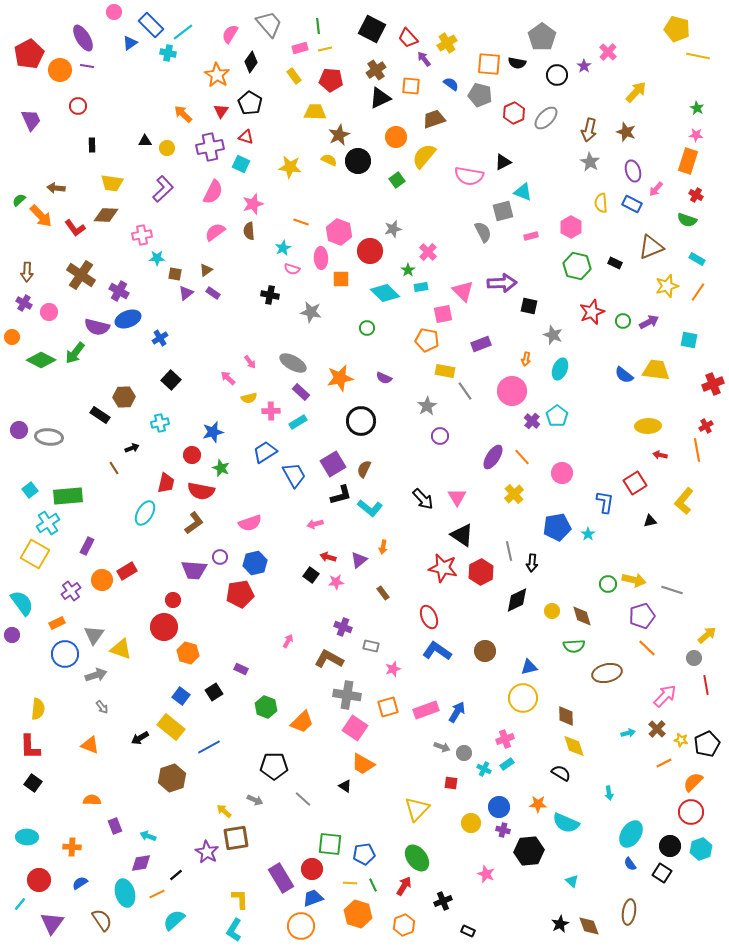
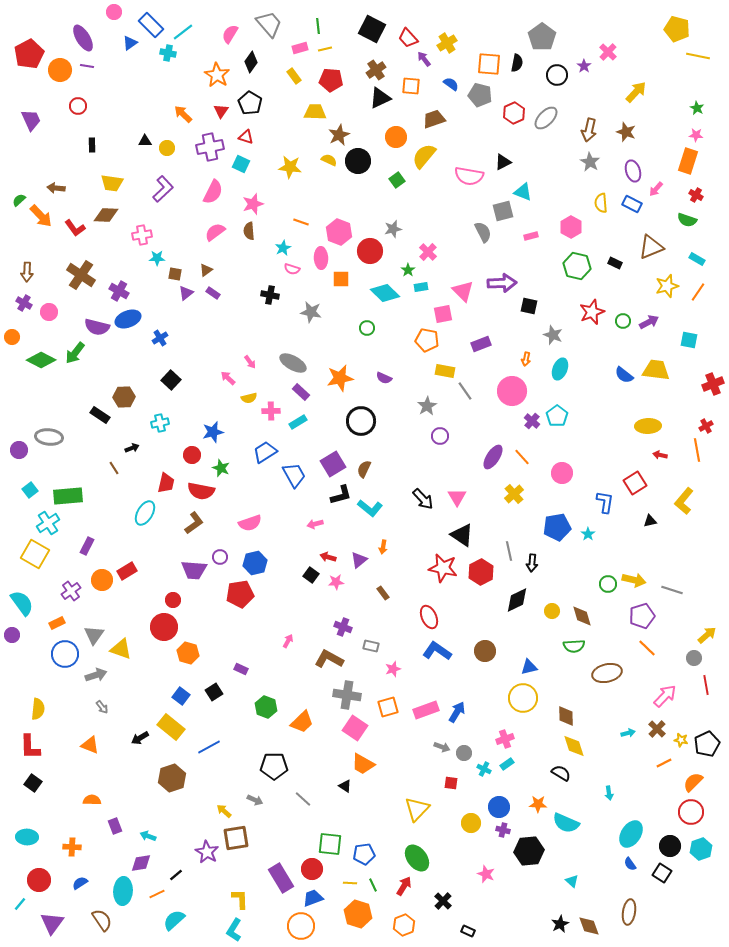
black semicircle at (517, 63): rotated 90 degrees counterclockwise
purple circle at (19, 430): moved 20 px down
cyan ellipse at (125, 893): moved 2 px left, 2 px up; rotated 20 degrees clockwise
black cross at (443, 901): rotated 24 degrees counterclockwise
